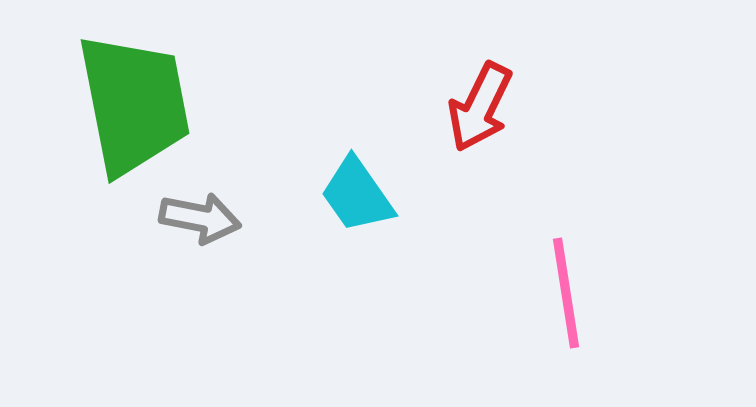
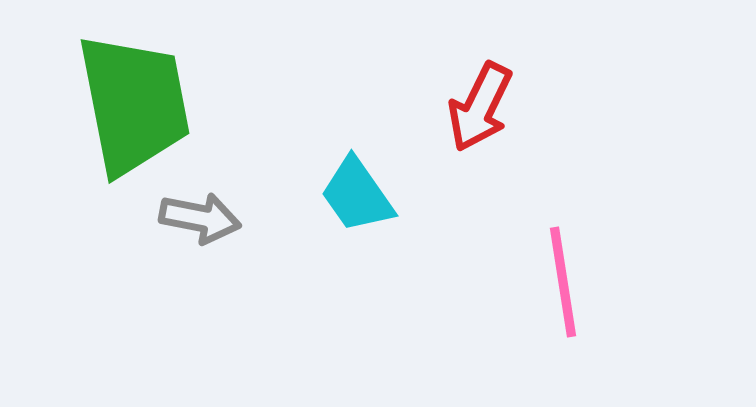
pink line: moved 3 px left, 11 px up
